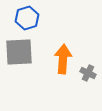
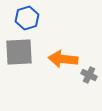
orange arrow: rotated 88 degrees counterclockwise
gray cross: moved 1 px right, 2 px down
